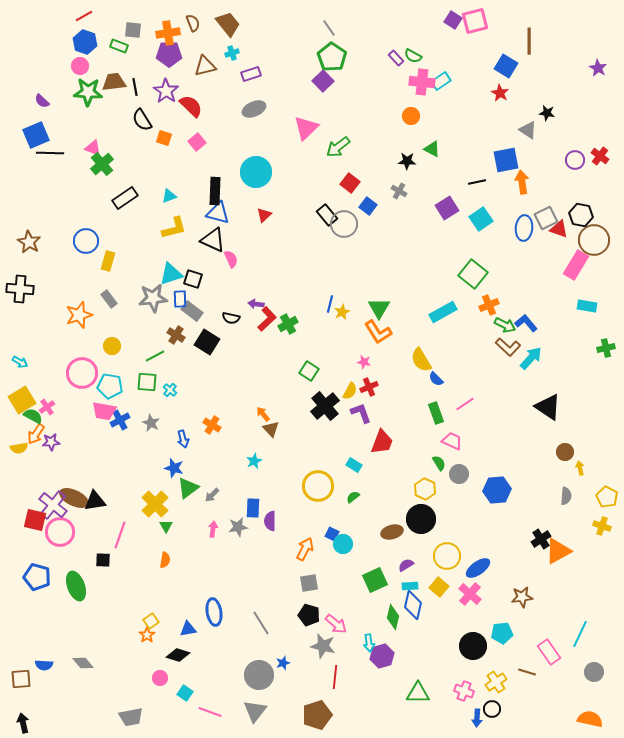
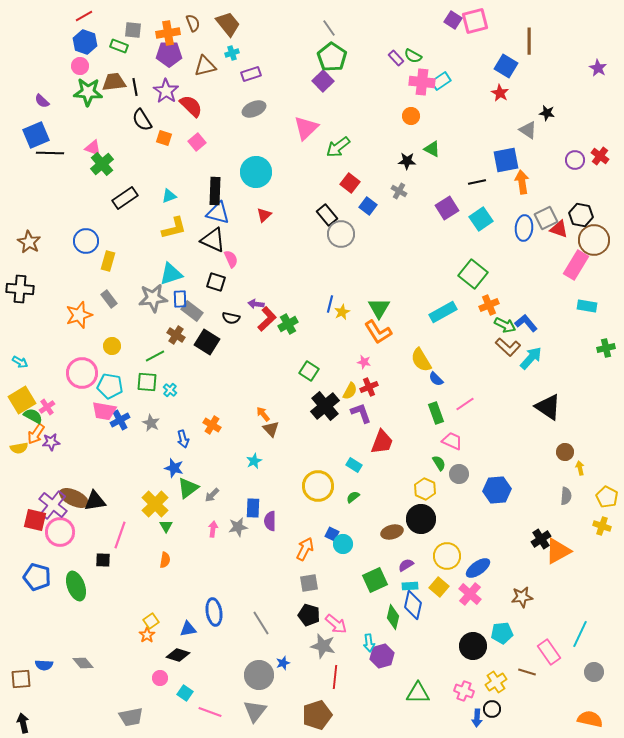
gray circle at (344, 224): moved 3 px left, 10 px down
black square at (193, 279): moved 23 px right, 3 px down
